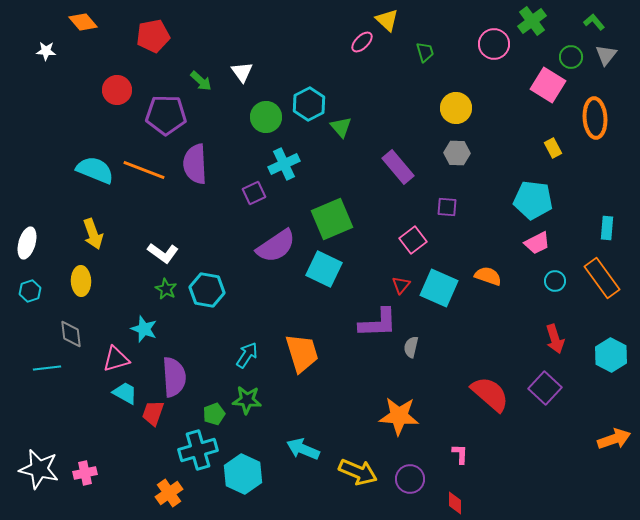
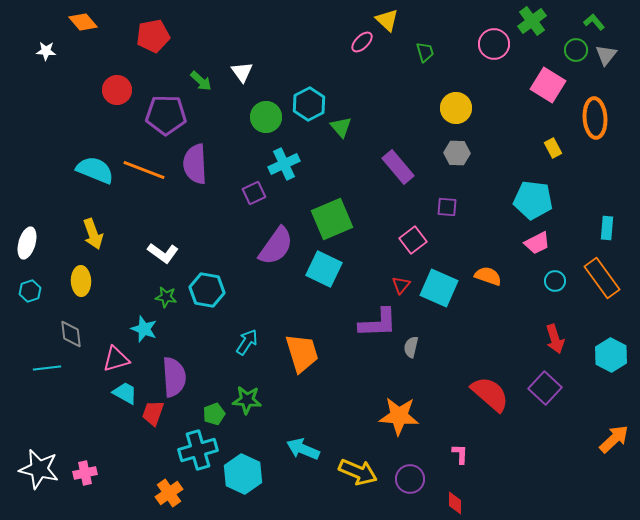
green circle at (571, 57): moved 5 px right, 7 px up
purple semicircle at (276, 246): rotated 21 degrees counterclockwise
green star at (166, 289): moved 8 px down; rotated 20 degrees counterclockwise
cyan arrow at (247, 355): moved 13 px up
orange arrow at (614, 439): rotated 24 degrees counterclockwise
